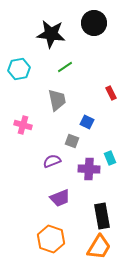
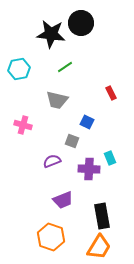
black circle: moved 13 px left
gray trapezoid: rotated 115 degrees clockwise
purple trapezoid: moved 3 px right, 2 px down
orange hexagon: moved 2 px up
